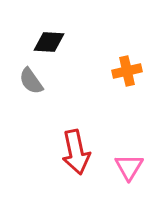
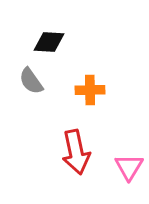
orange cross: moved 37 px left, 19 px down; rotated 12 degrees clockwise
